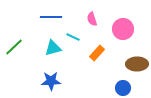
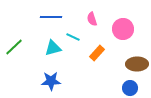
blue circle: moved 7 px right
